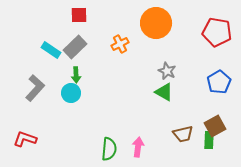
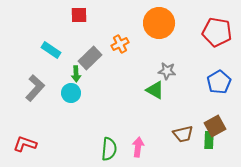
orange circle: moved 3 px right
gray rectangle: moved 15 px right, 11 px down
gray star: rotated 18 degrees counterclockwise
green arrow: moved 1 px up
green triangle: moved 9 px left, 2 px up
red L-shape: moved 5 px down
